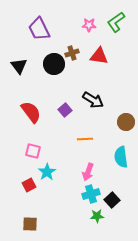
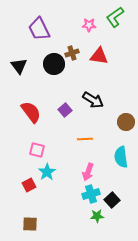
green L-shape: moved 1 px left, 5 px up
pink square: moved 4 px right, 1 px up
